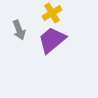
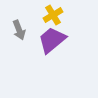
yellow cross: moved 1 px right, 2 px down
